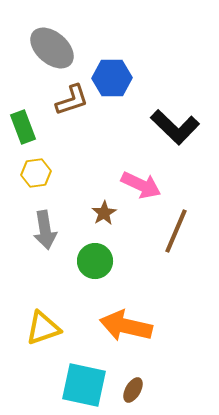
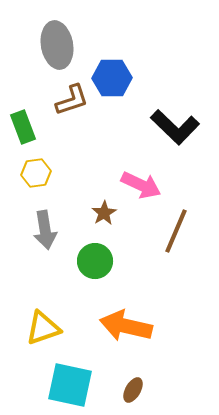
gray ellipse: moved 5 px right, 3 px up; rotated 39 degrees clockwise
cyan square: moved 14 px left
